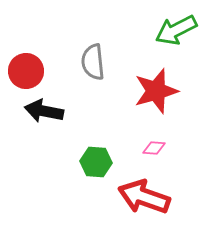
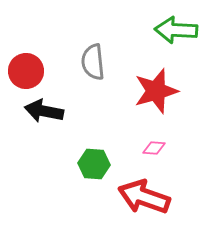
green arrow: rotated 30 degrees clockwise
green hexagon: moved 2 px left, 2 px down
